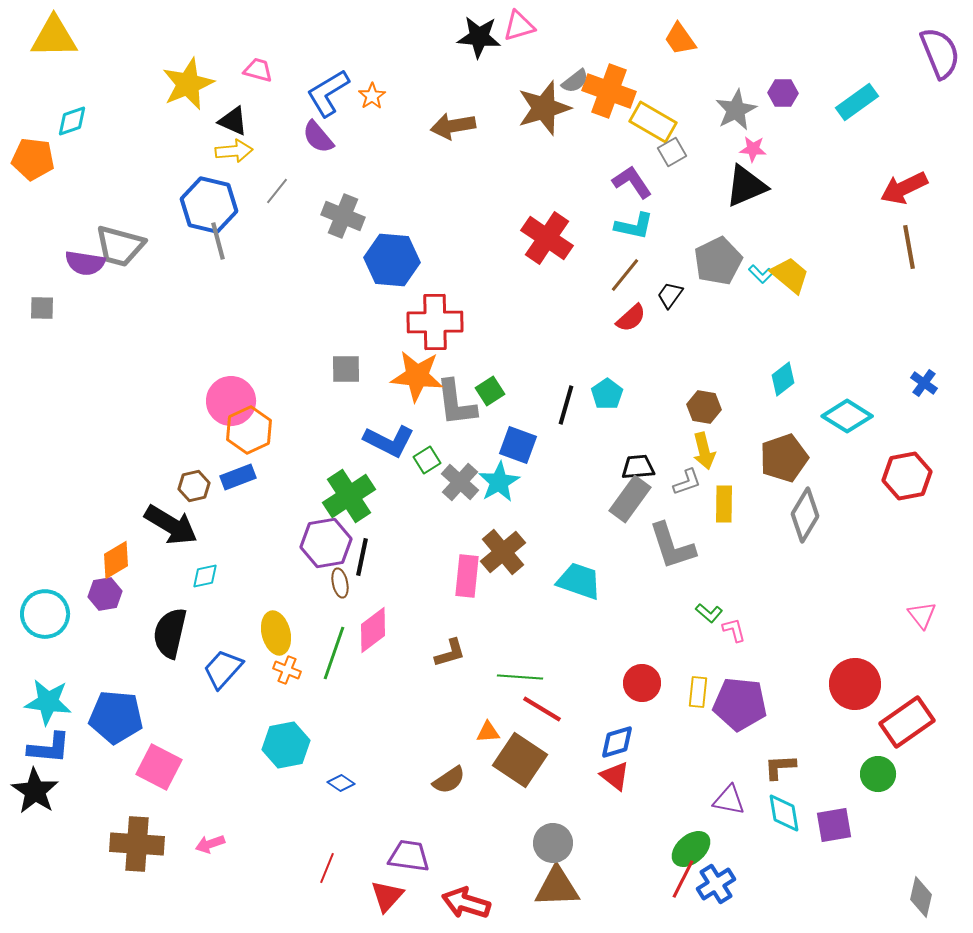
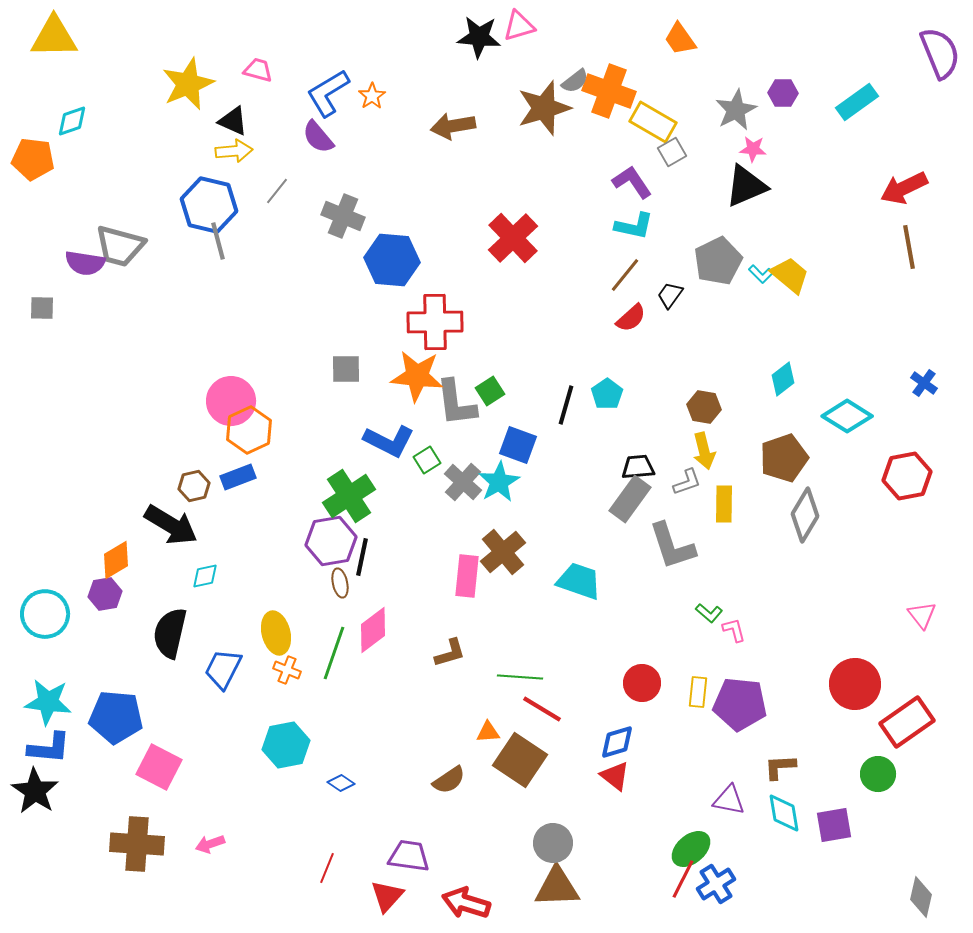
red cross at (547, 238): moved 34 px left; rotated 12 degrees clockwise
gray cross at (460, 482): moved 3 px right
purple hexagon at (326, 543): moved 5 px right, 2 px up
blue trapezoid at (223, 669): rotated 15 degrees counterclockwise
